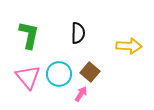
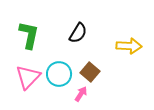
black semicircle: rotated 30 degrees clockwise
pink triangle: rotated 24 degrees clockwise
